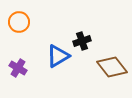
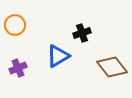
orange circle: moved 4 px left, 3 px down
black cross: moved 8 px up
purple cross: rotated 36 degrees clockwise
